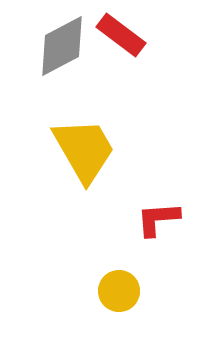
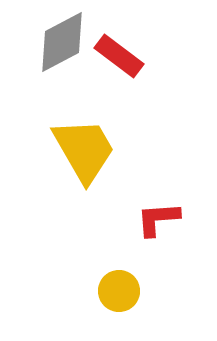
red rectangle: moved 2 px left, 21 px down
gray diamond: moved 4 px up
